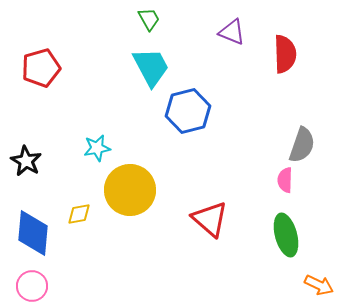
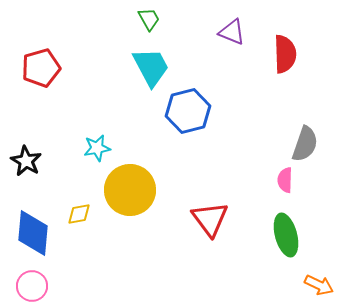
gray semicircle: moved 3 px right, 1 px up
red triangle: rotated 12 degrees clockwise
